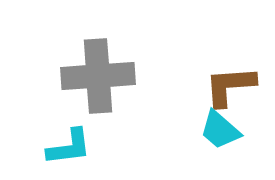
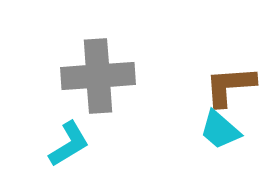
cyan L-shape: moved 3 px up; rotated 24 degrees counterclockwise
